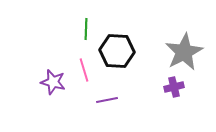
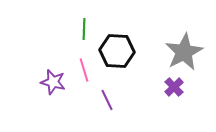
green line: moved 2 px left
purple cross: rotated 30 degrees counterclockwise
purple line: rotated 75 degrees clockwise
